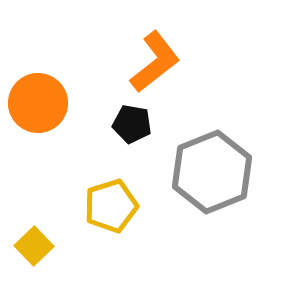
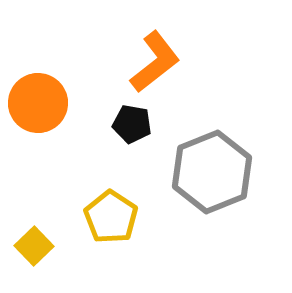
yellow pentagon: moved 11 px down; rotated 22 degrees counterclockwise
